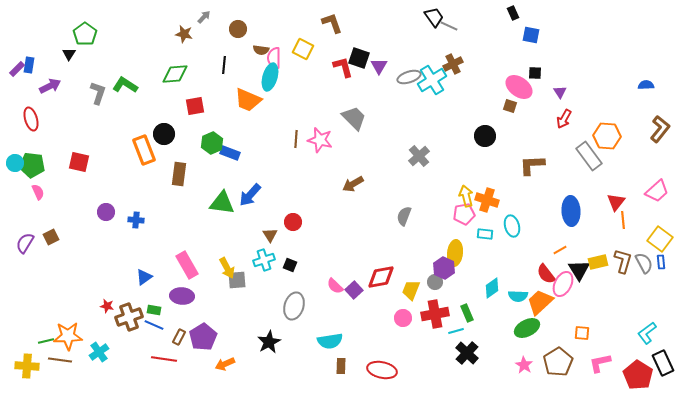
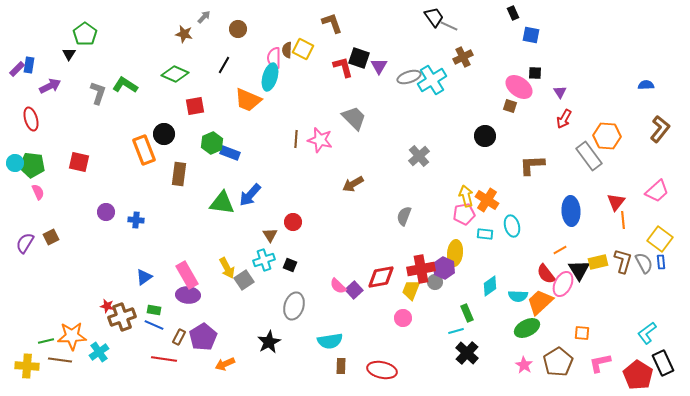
brown semicircle at (261, 50): moved 26 px right; rotated 84 degrees clockwise
brown cross at (453, 64): moved 10 px right, 7 px up
black line at (224, 65): rotated 24 degrees clockwise
green diamond at (175, 74): rotated 28 degrees clockwise
orange cross at (487, 200): rotated 15 degrees clockwise
pink rectangle at (187, 265): moved 10 px down
gray square at (237, 280): moved 7 px right; rotated 30 degrees counterclockwise
pink semicircle at (335, 286): moved 3 px right
cyan diamond at (492, 288): moved 2 px left, 2 px up
purple ellipse at (182, 296): moved 6 px right, 1 px up
red cross at (435, 314): moved 14 px left, 45 px up
brown cross at (129, 317): moved 7 px left
orange star at (68, 336): moved 4 px right
